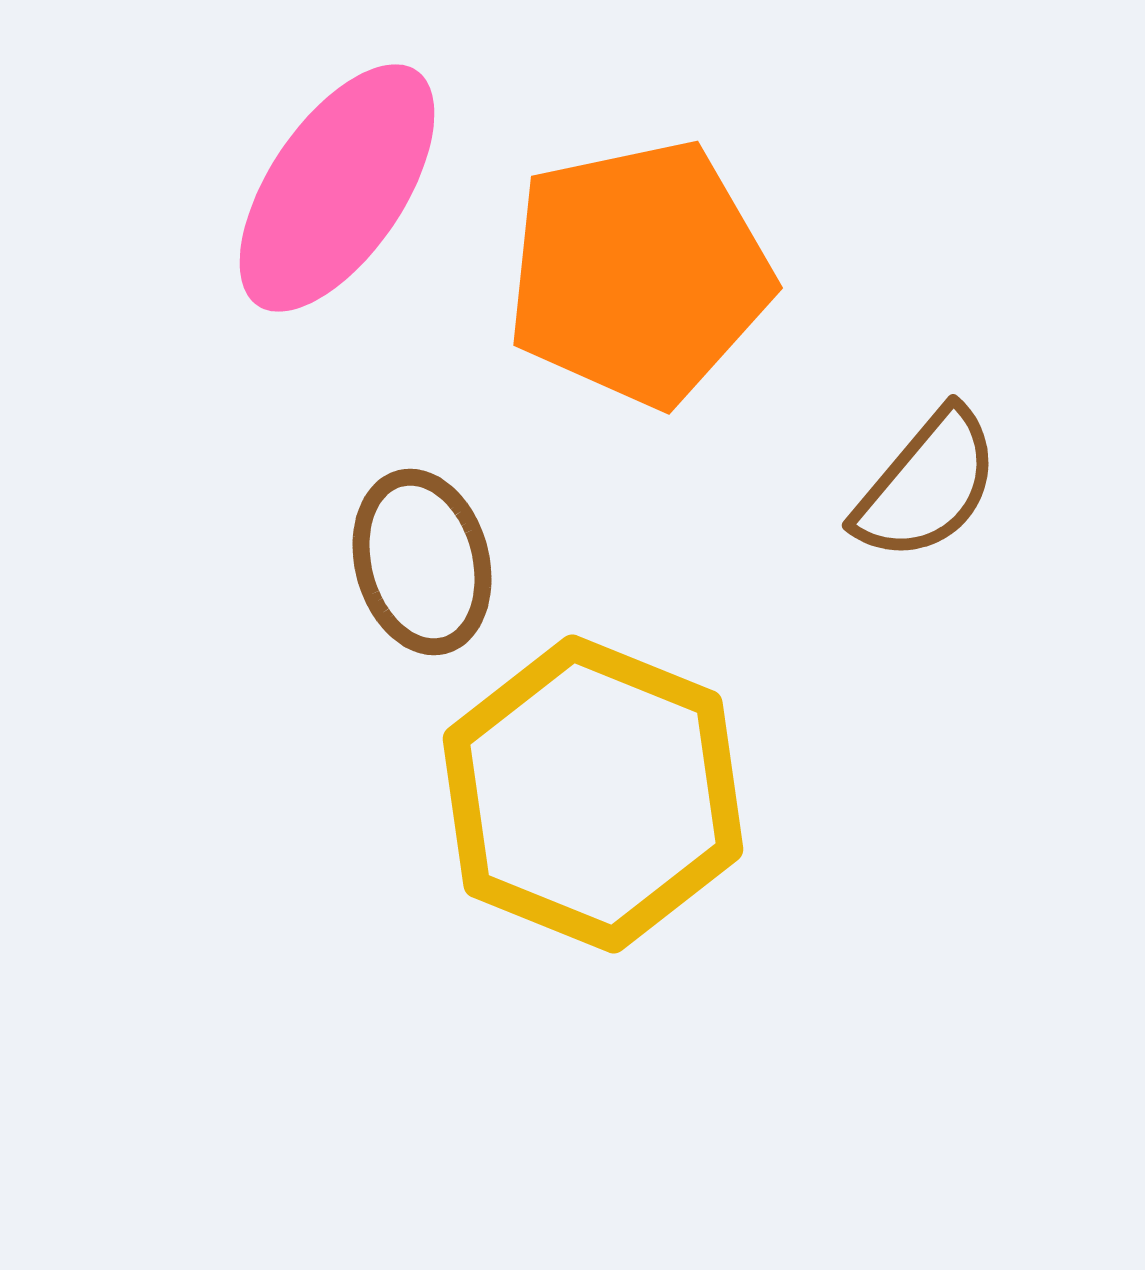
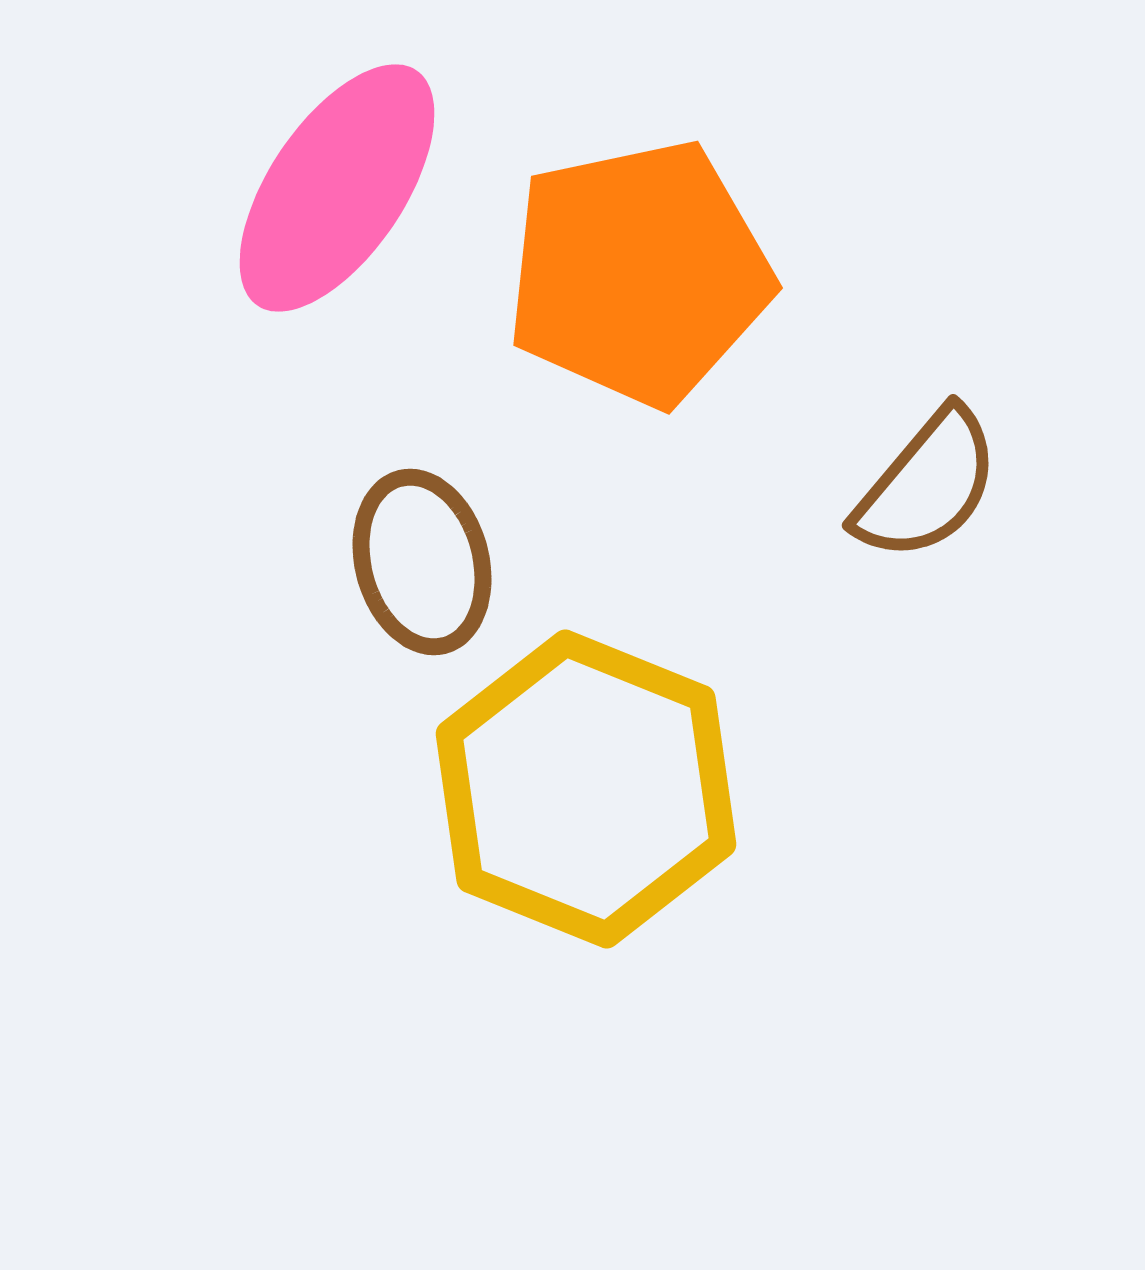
yellow hexagon: moved 7 px left, 5 px up
